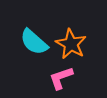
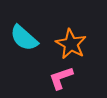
cyan semicircle: moved 10 px left, 4 px up
